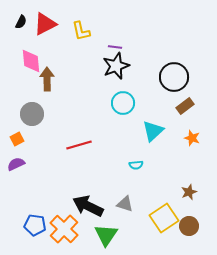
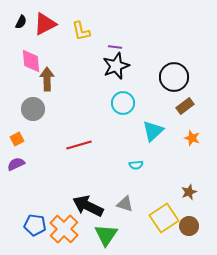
gray circle: moved 1 px right, 5 px up
